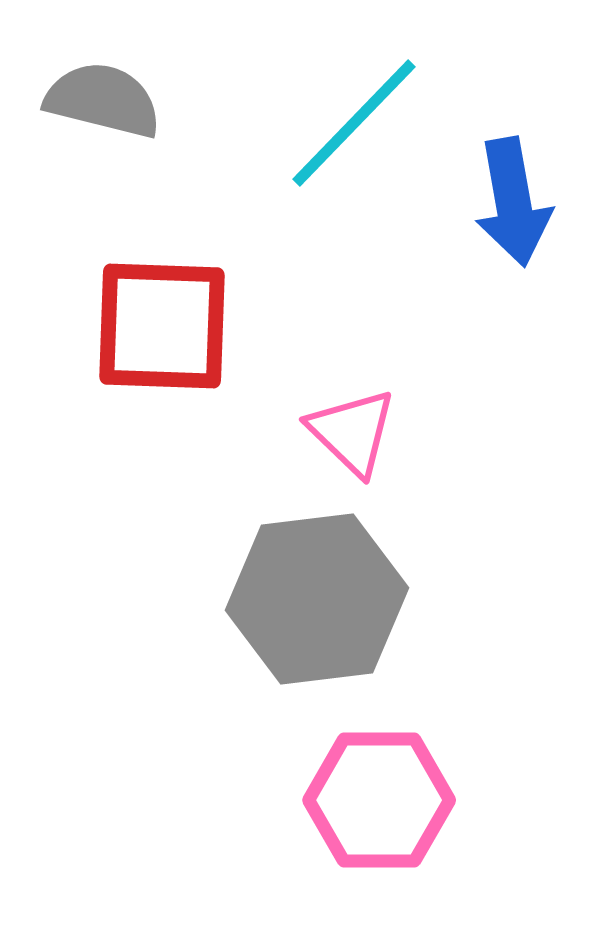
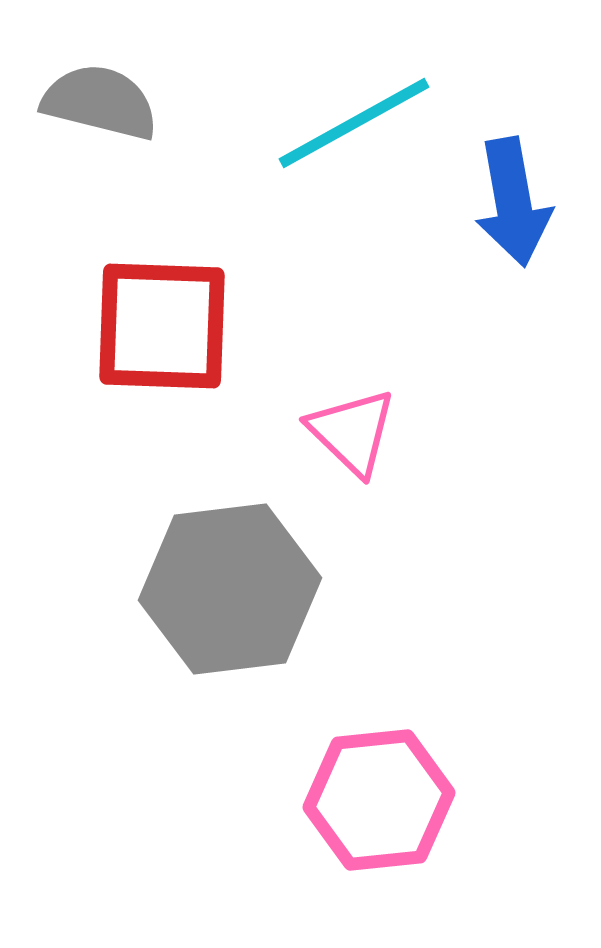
gray semicircle: moved 3 px left, 2 px down
cyan line: rotated 17 degrees clockwise
gray hexagon: moved 87 px left, 10 px up
pink hexagon: rotated 6 degrees counterclockwise
